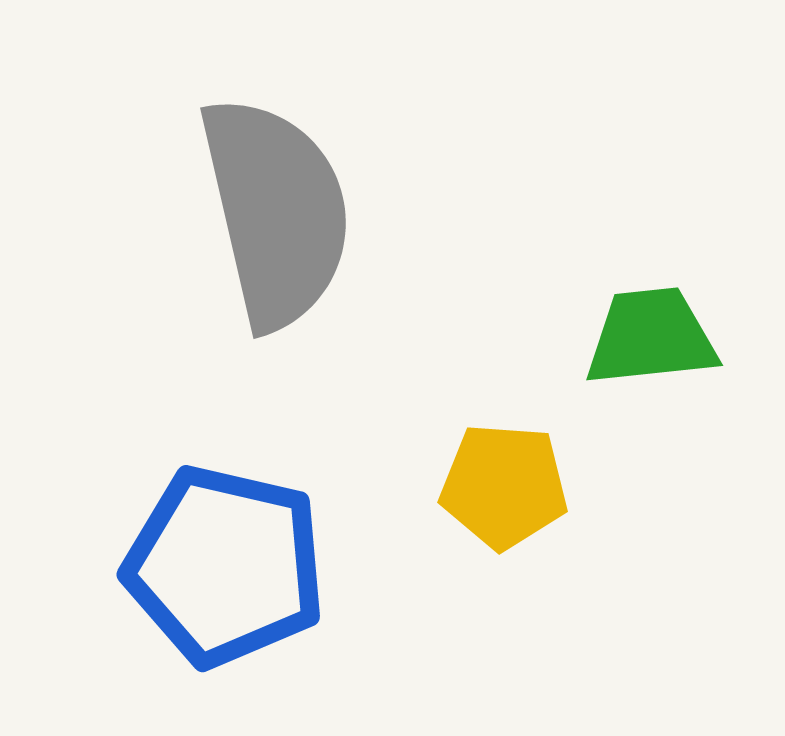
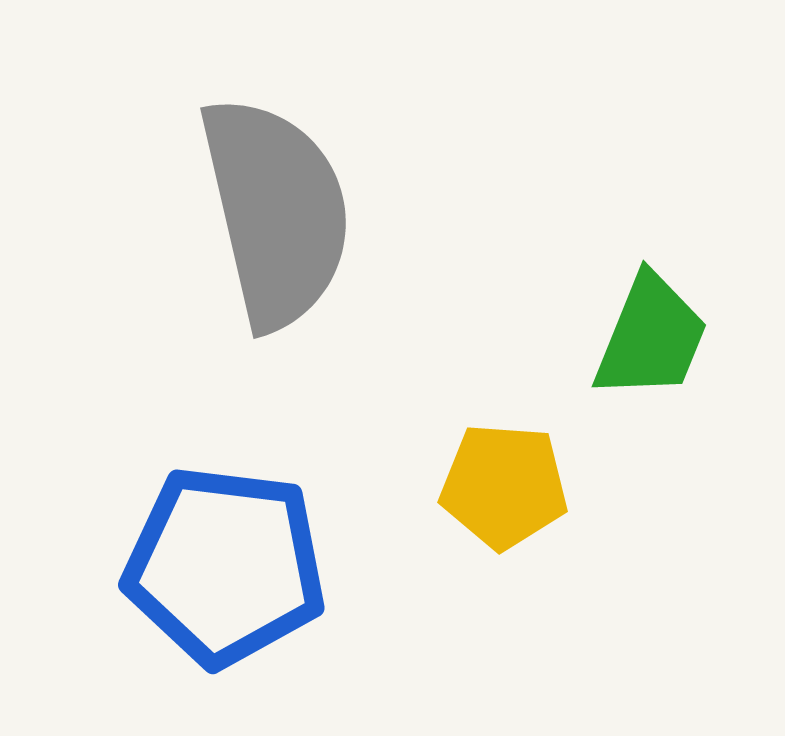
green trapezoid: rotated 118 degrees clockwise
blue pentagon: rotated 6 degrees counterclockwise
